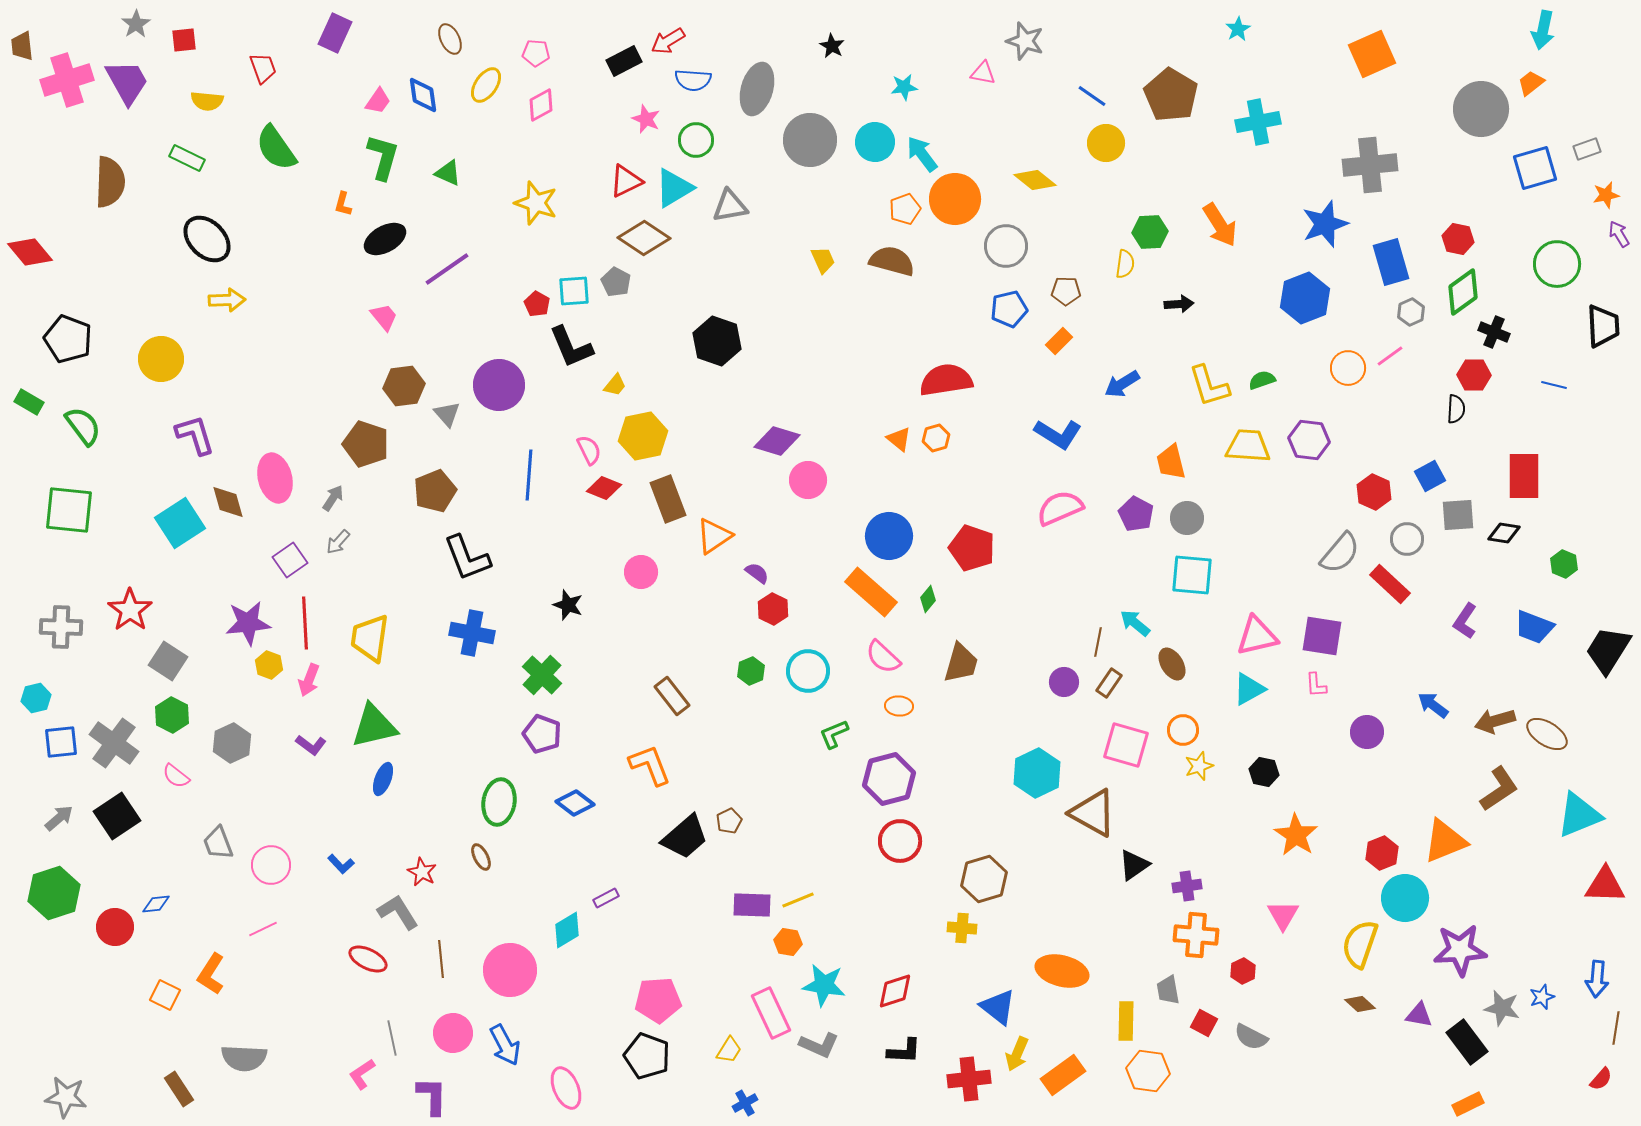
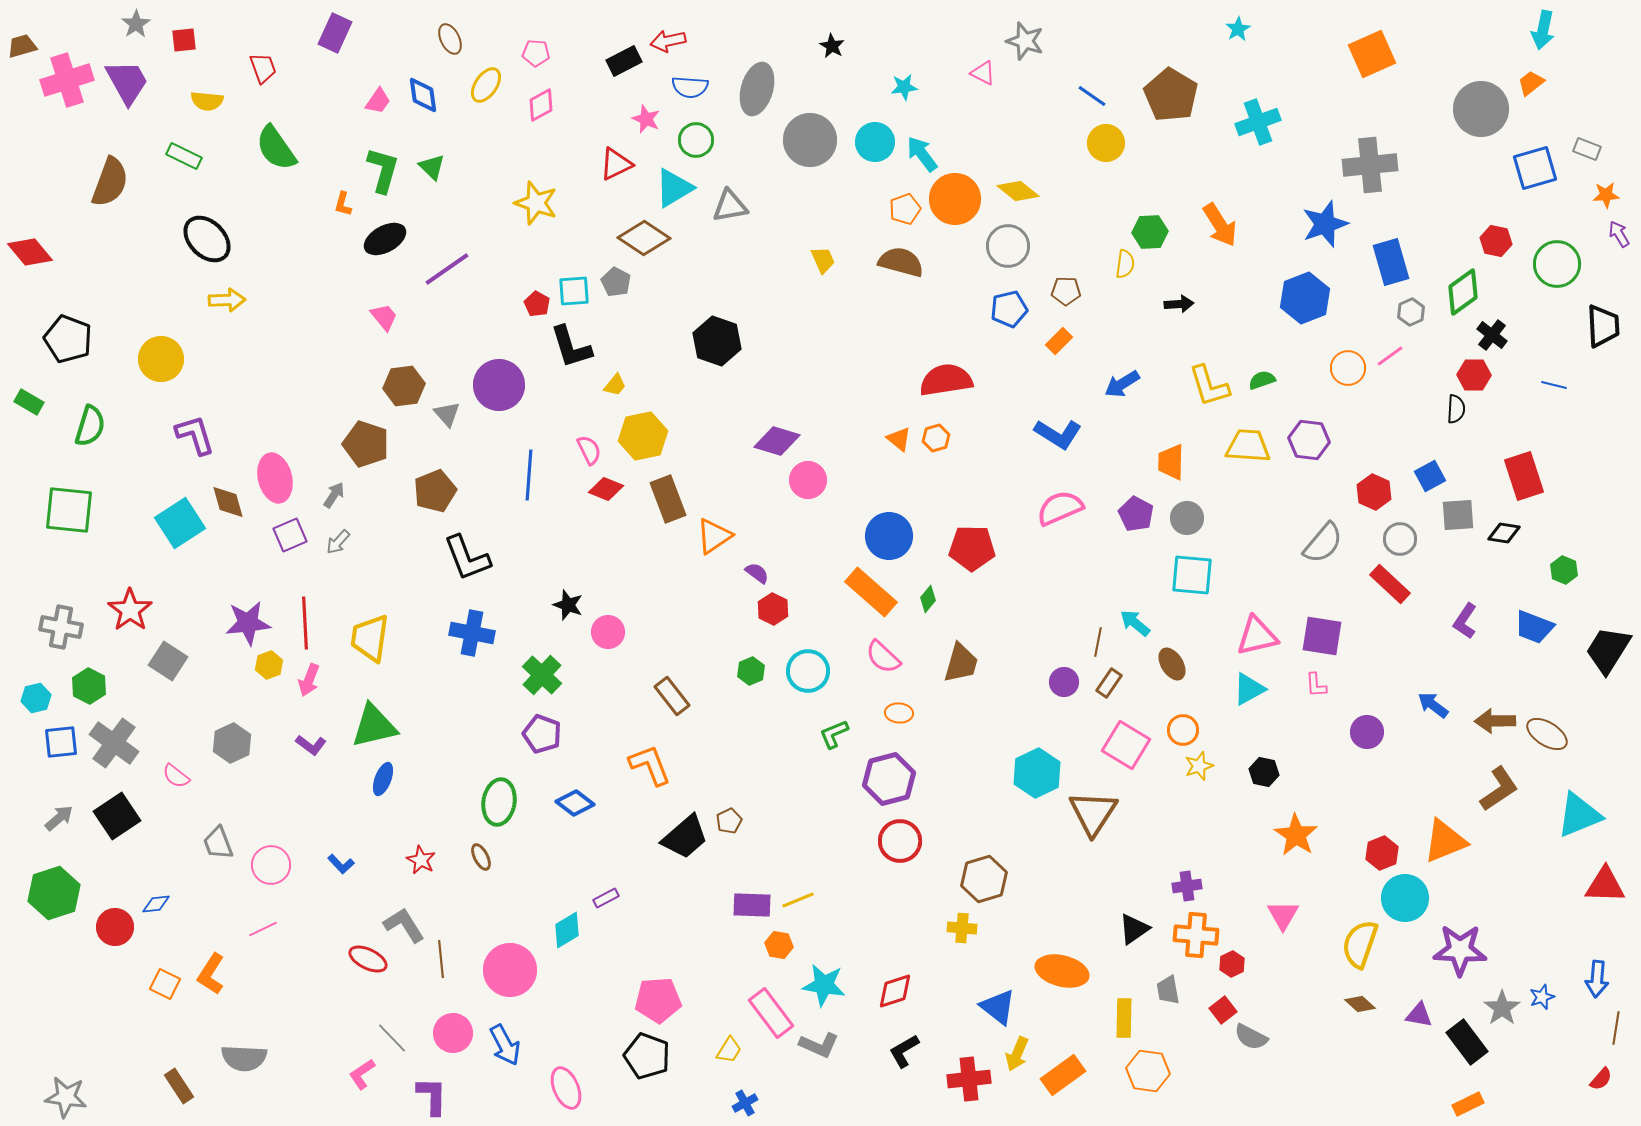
red arrow at (668, 41): rotated 20 degrees clockwise
brown trapezoid at (22, 46): rotated 80 degrees clockwise
pink triangle at (983, 73): rotated 16 degrees clockwise
blue semicircle at (693, 80): moved 3 px left, 7 px down
cyan cross at (1258, 122): rotated 9 degrees counterclockwise
gray rectangle at (1587, 149): rotated 40 degrees clockwise
green L-shape at (383, 157): moved 13 px down
green rectangle at (187, 158): moved 3 px left, 2 px up
green triangle at (448, 173): moved 16 px left, 6 px up; rotated 20 degrees clockwise
yellow diamond at (1035, 180): moved 17 px left, 11 px down
red triangle at (626, 181): moved 10 px left, 17 px up
brown semicircle at (110, 182): rotated 18 degrees clockwise
orange star at (1606, 195): rotated 8 degrees clockwise
red hexagon at (1458, 239): moved 38 px right, 2 px down
gray circle at (1006, 246): moved 2 px right
brown semicircle at (892, 261): moved 9 px right, 1 px down
black cross at (1494, 332): moved 2 px left, 3 px down; rotated 16 degrees clockwise
black L-shape at (571, 347): rotated 6 degrees clockwise
green semicircle at (83, 426): moved 7 px right; rotated 54 degrees clockwise
orange trapezoid at (1171, 462): rotated 15 degrees clockwise
red rectangle at (1524, 476): rotated 18 degrees counterclockwise
red diamond at (604, 488): moved 2 px right, 1 px down
gray arrow at (333, 498): moved 1 px right, 3 px up
gray circle at (1407, 539): moved 7 px left
red pentagon at (972, 548): rotated 18 degrees counterclockwise
gray semicircle at (1340, 553): moved 17 px left, 10 px up
purple square at (290, 560): moved 25 px up; rotated 12 degrees clockwise
green hexagon at (1564, 564): moved 6 px down
pink circle at (641, 572): moved 33 px left, 60 px down
gray cross at (61, 627): rotated 9 degrees clockwise
yellow hexagon at (269, 665): rotated 20 degrees clockwise
orange ellipse at (899, 706): moved 7 px down
green hexagon at (172, 715): moved 83 px left, 29 px up
brown arrow at (1495, 721): rotated 15 degrees clockwise
pink square at (1126, 745): rotated 15 degrees clockwise
brown triangle at (1093, 813): rotated 34 degrees clockwise
black triangle at (1134, 865): moved 64 px down
red star at (422, 872): moved 1 px left, 12 px up
gray L-shape at (398, 912): moved 6 px right, 13 px down
orange hexagon at (788, 942): moved 9 px left, 3 px down
purple star at (1460, 950): rotated 6 degrees clockwise
red hexagon at (1243, 971): moved 11 px left, 7 px up
orange square at (165, 995): moved 11 px up
gray star at (1502, 1008): rotated 24 degrees clockwise
pink rectangle at (771, 1013): rotated 12 degrees counterclockwise
yellow rectangle at (1126, 1021): moved 2 px left, 3 px up
red square at (1204, 1023): moved 19 px right, 13 px up; rotated 24 degrees clockwise
gray line at (392, 1038): rotated 32 degrees counterclockwise
black L-shape at (904, 1051): rotated 147 degrees clockwise
brown rectangle at (179, 1089): moved 3 px up
